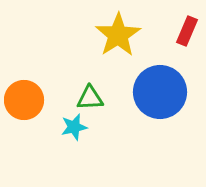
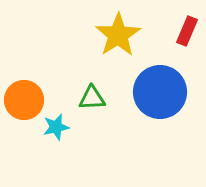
green triangle: moved 2 px right
cyan star: moved 18 px left
